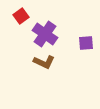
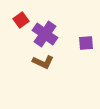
red square: moved 4 px down
brown L-shape: moved 1 px left
